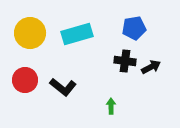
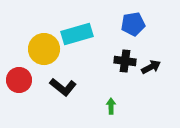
blue pentagon: moved 1 px left, 4 px up
yellow circle: moved 14 px right, 16 px down
red circle: moved 6 px left
